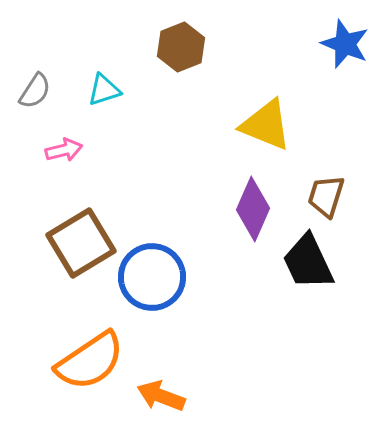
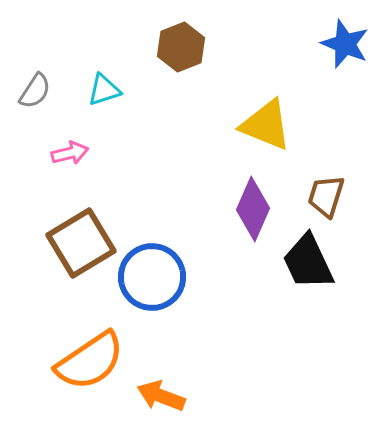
pink arrow: moved 6 px right, 3 px down
